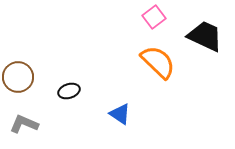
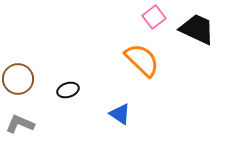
black trapezoid: moved 8 px left, 7 px up
orange semicircle: moved 16 px left, 2 px up
brown circle: moved 2 px down
black ellipse: moved 1 px left, 1 px up
gray L-shape: moved 4 px left
